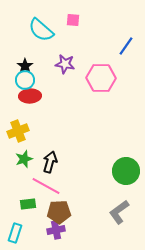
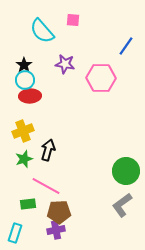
cyan semicircle: moved 1 px right, 1 px down; rotated 8 degrees clockwise
black star: moved 1 px left, 1 px up
yellow cross: moved 5 px right
black arrow: moved 2 px left, 12 px up
gray L-shape: moved 3 px right, 7 px up
